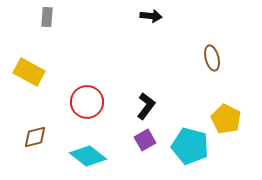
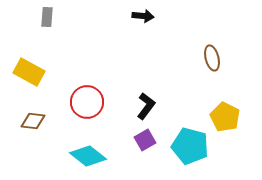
black arrow: moved 8 px left
yellow pentagon: moved 1 px left, 2 px up
brown diamond: moved 2 px left, 16 px up; rotated 20 degrees clockwise
